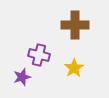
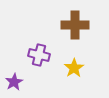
purple star: moved 8 px left, 5 px down; rotated 12 degrees counterclockwise
